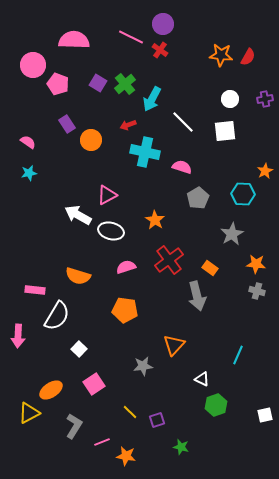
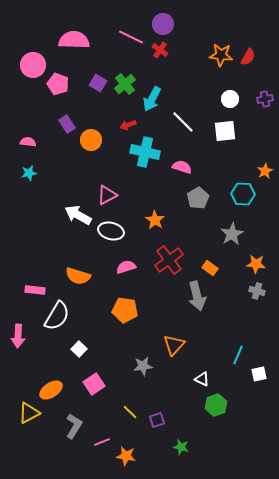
pink semicircle at (28, 142): rotated 28 degrees counterclockwise
white square at (265, 415): moved 6 px left, 41 px up
